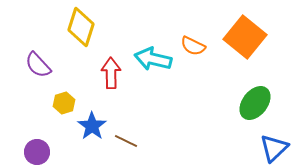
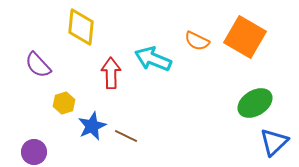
yellow diamond: rotated 12 degrees counterclockwise
orange square: rotated 9 degrees counterclockwise
orange semicircle: moved 4 px right, 5 px up
cyan arrow: rotated 9 degrees clockwise
green ellipse: rotated 20 degrees clockwise
blue star: rotated 12 degrees clockwise
brown line: moved 5 px up
blue triangle: moved 6 px up
purple circle: moved 3 px left
